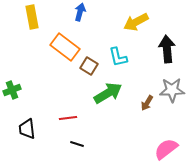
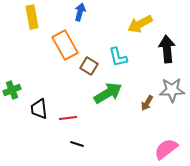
yellow arrow: moved 4 px right, 2 px down
orange rectangle: moved 2 px up; rotated 24 degrees clockwise
black trapezoid: moved 12 px right, 20 px up
